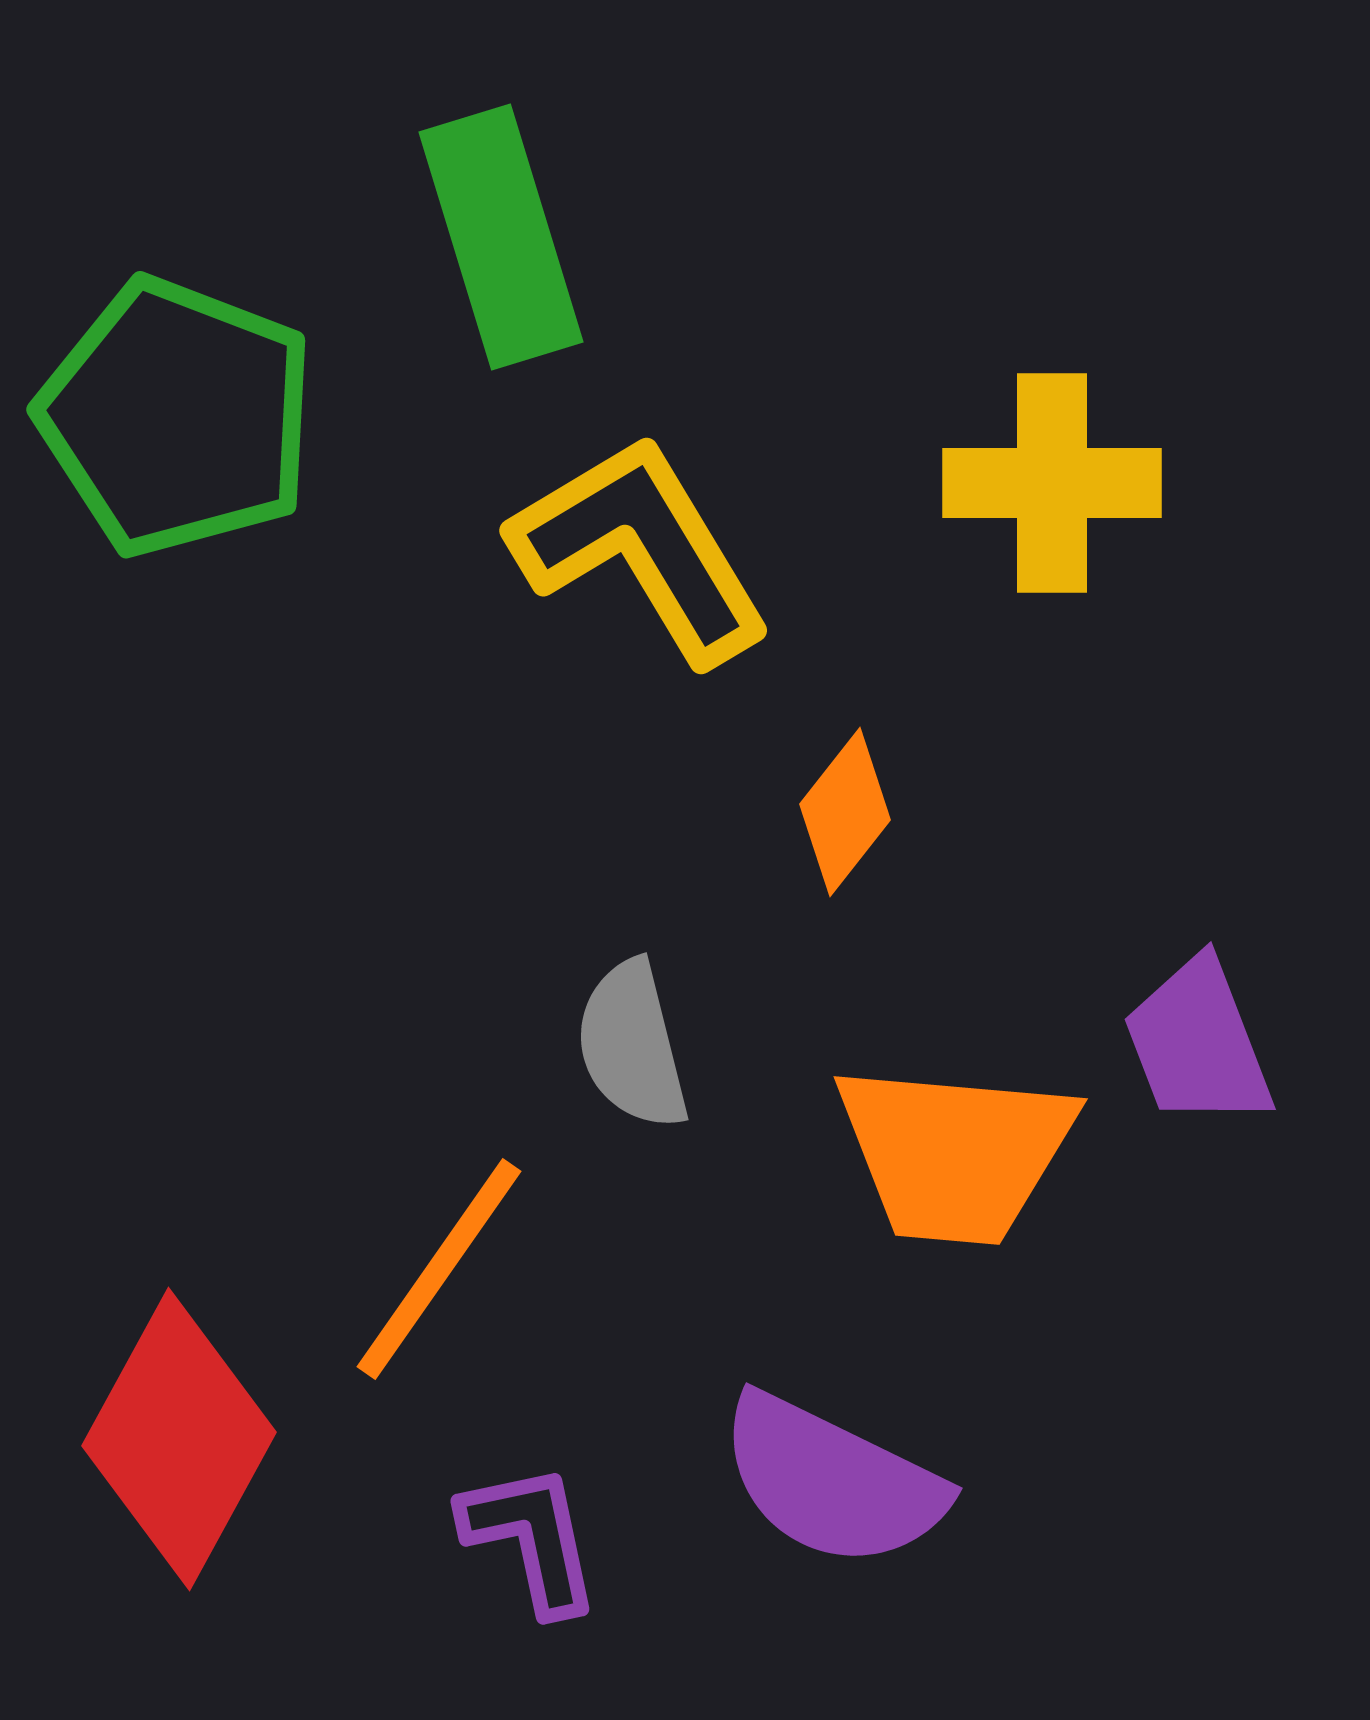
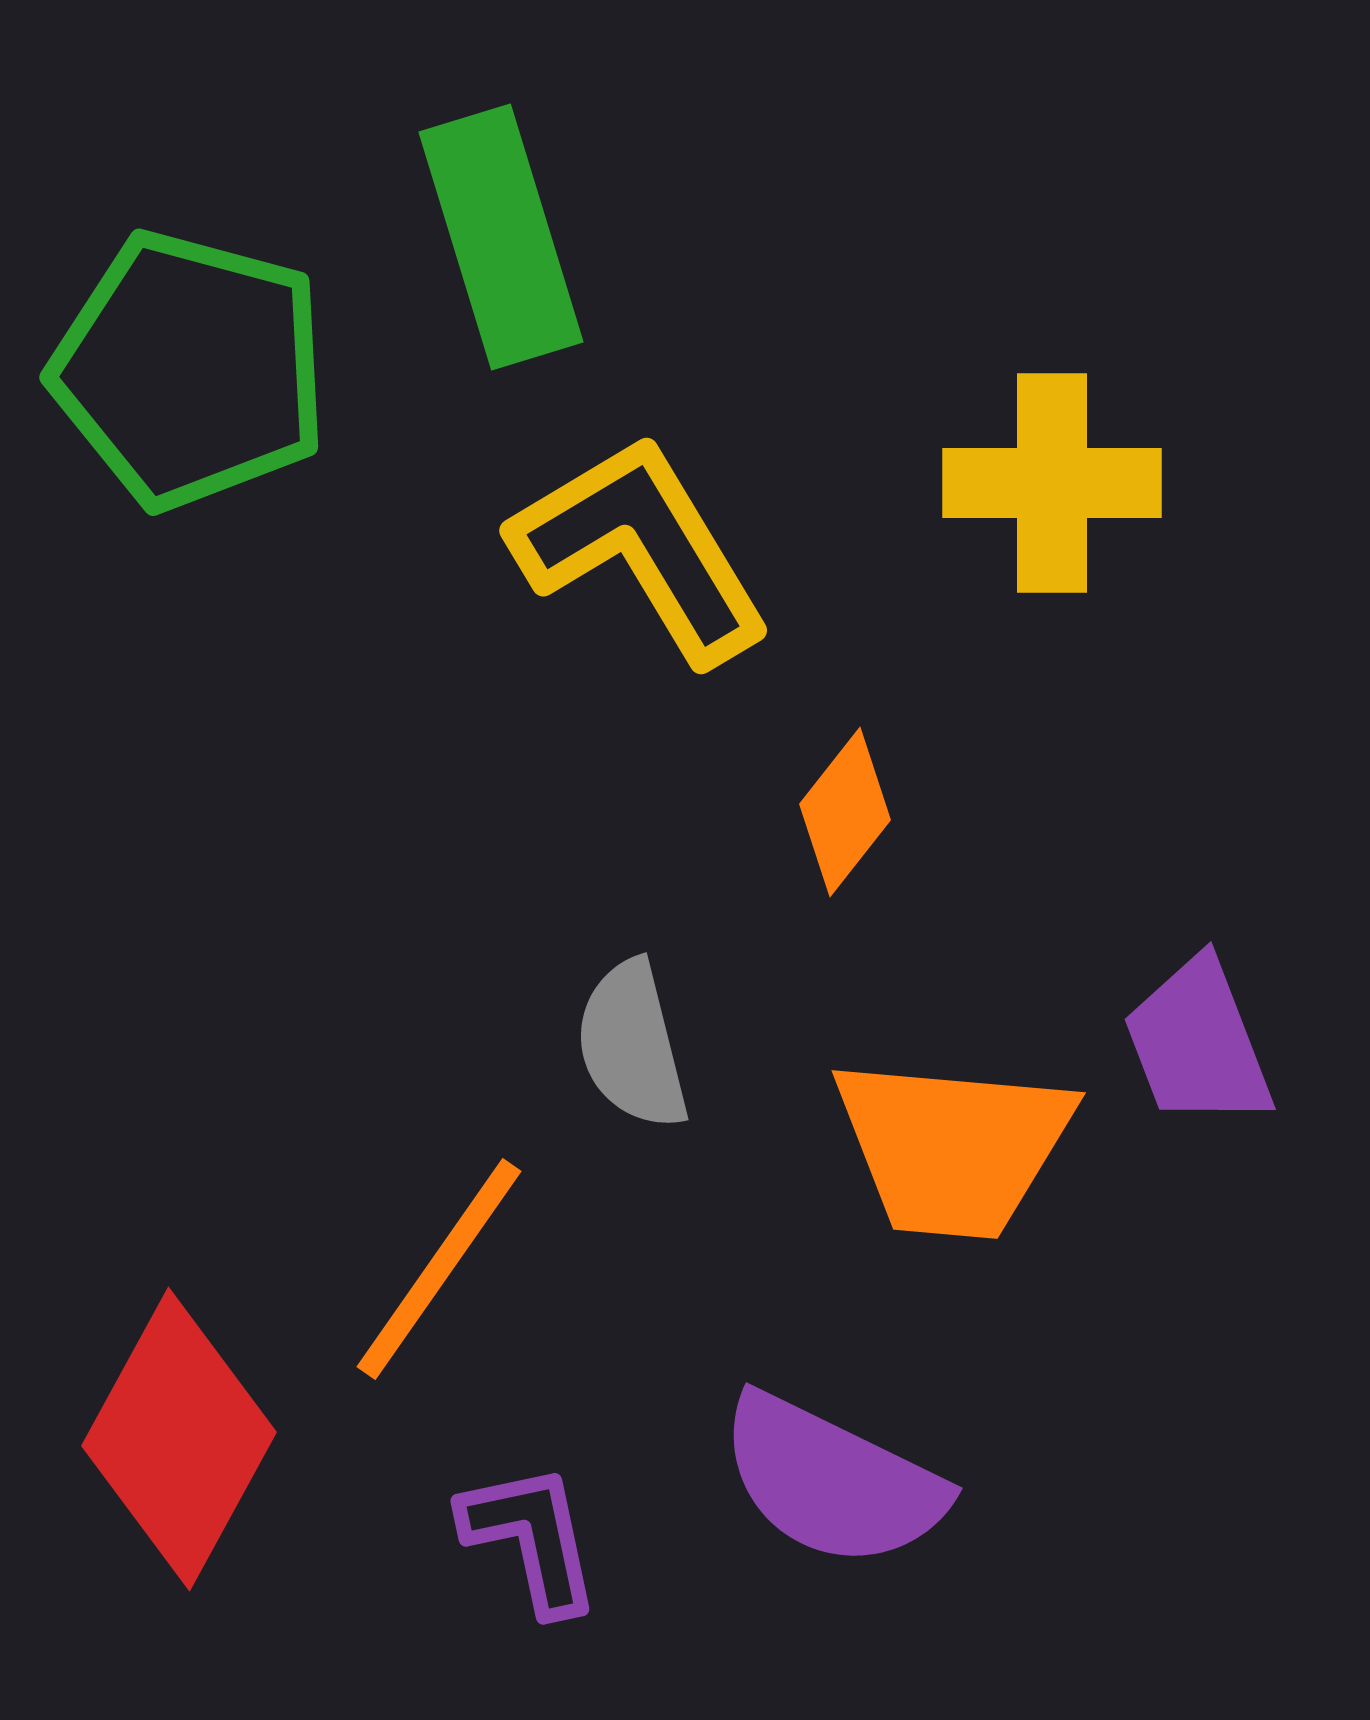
green pentagon: moved 13 px right, 47 px up; rotated 6 degrees counterclockwise
orange trapezoid: moved 2 px left, 6 px up
